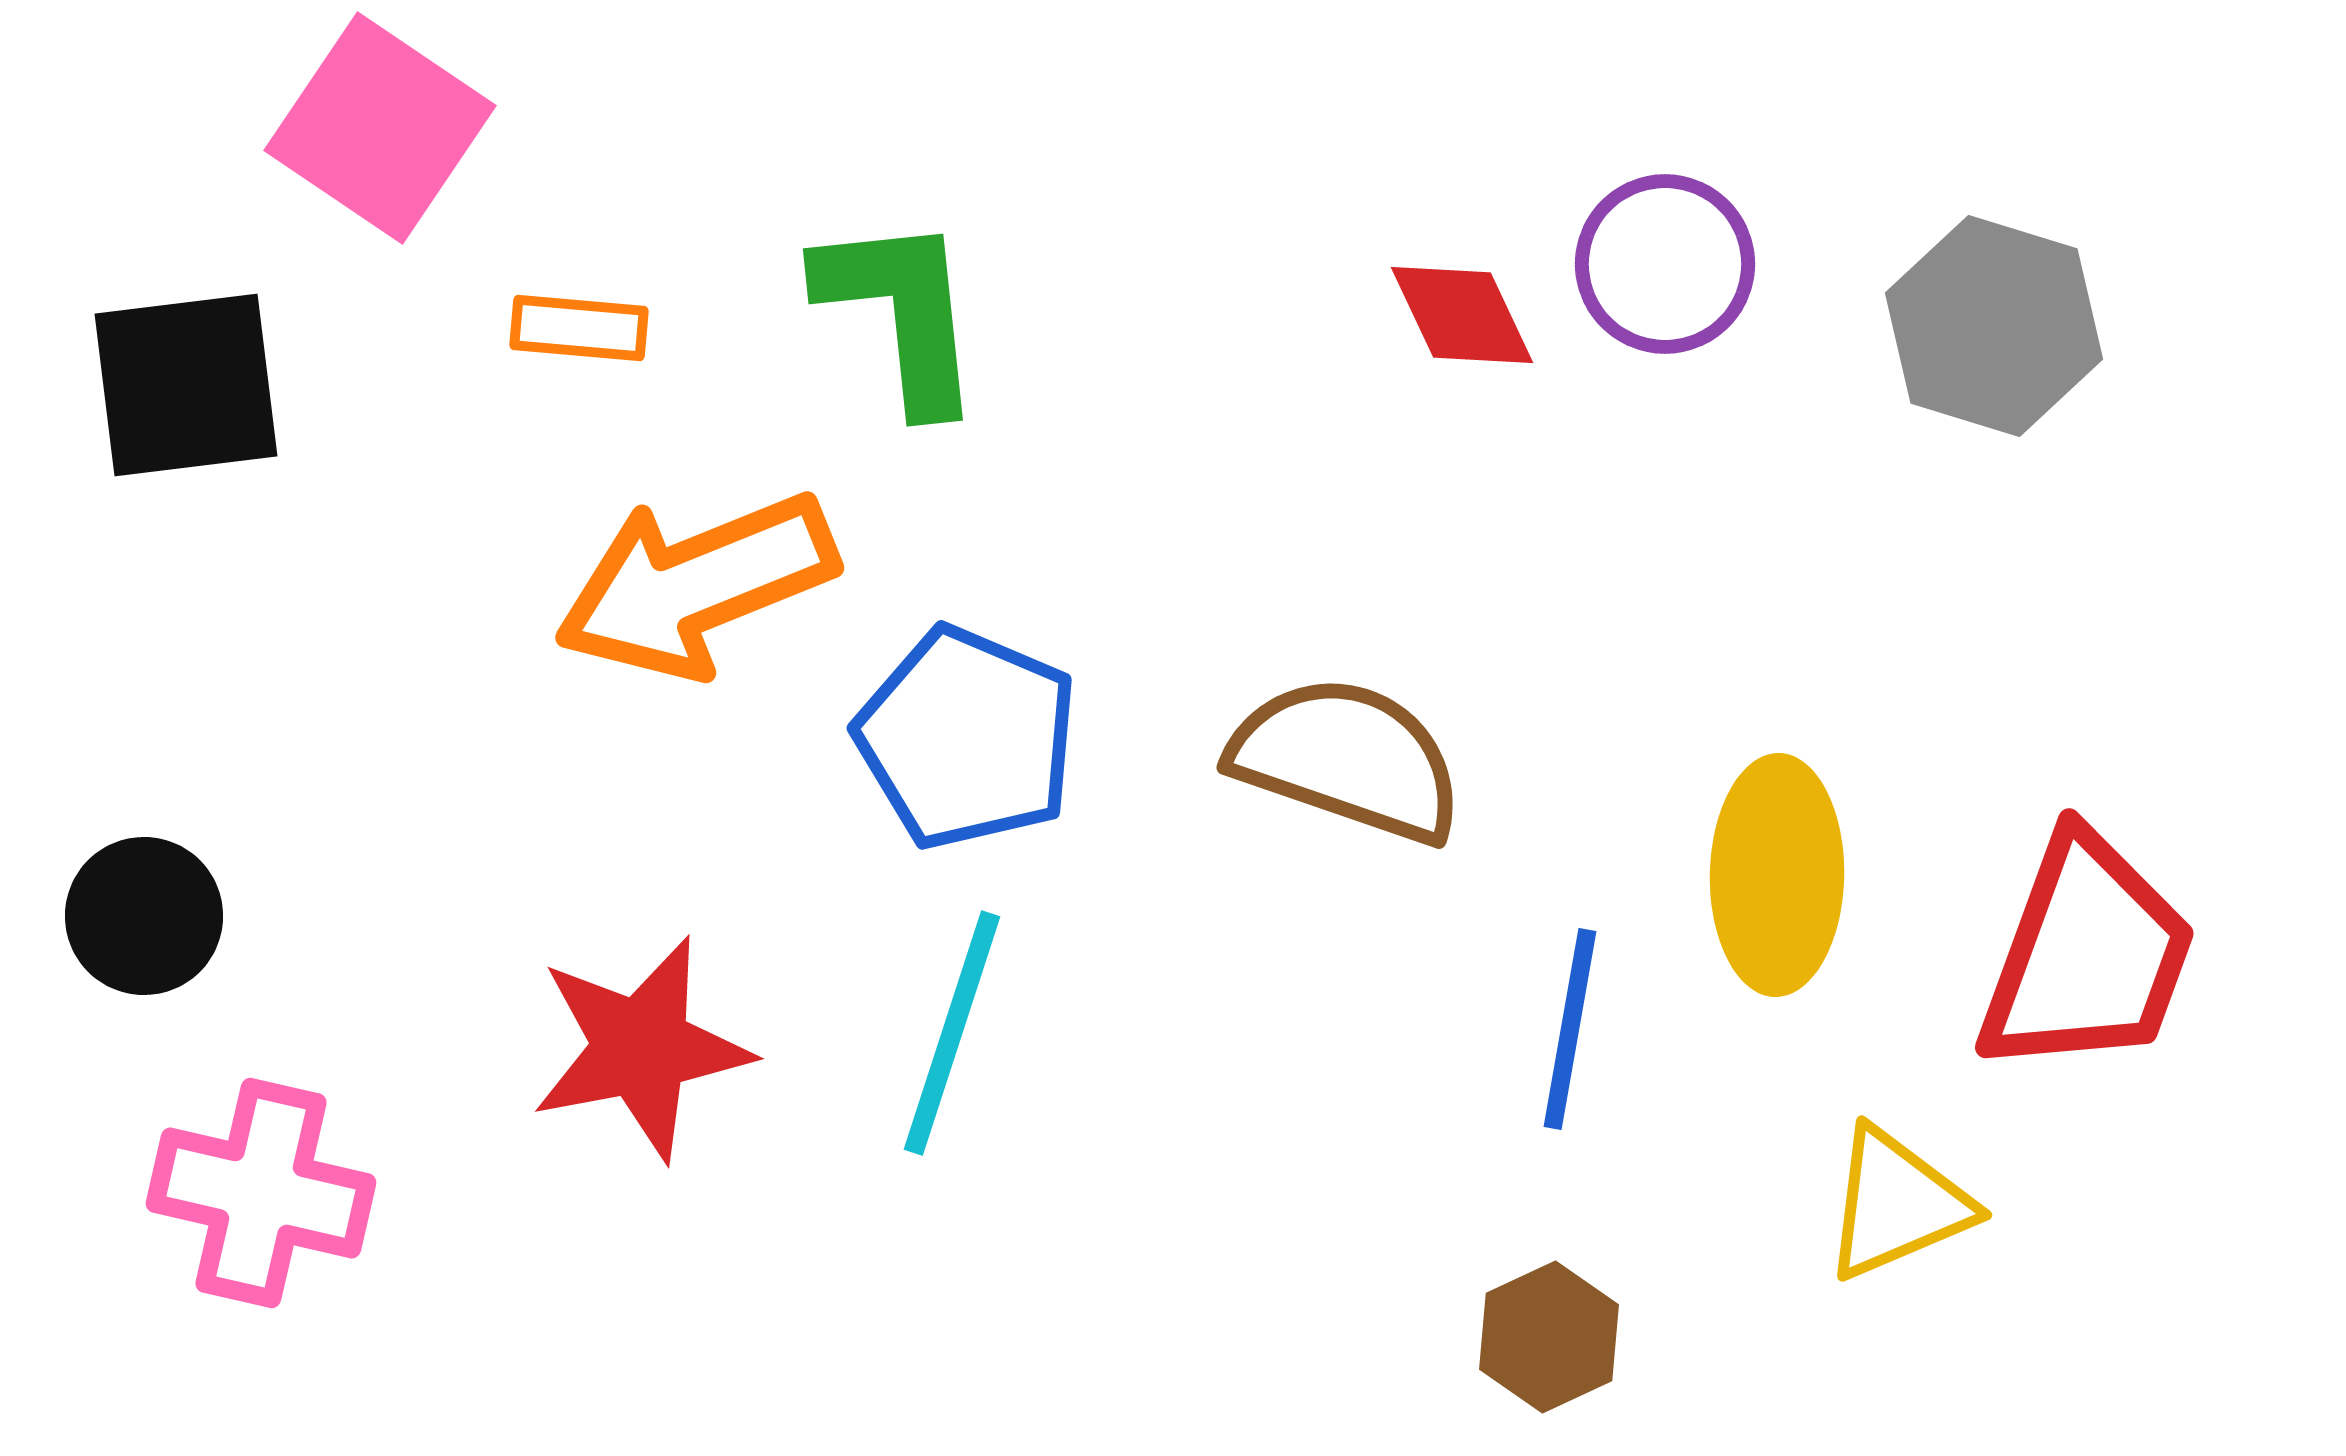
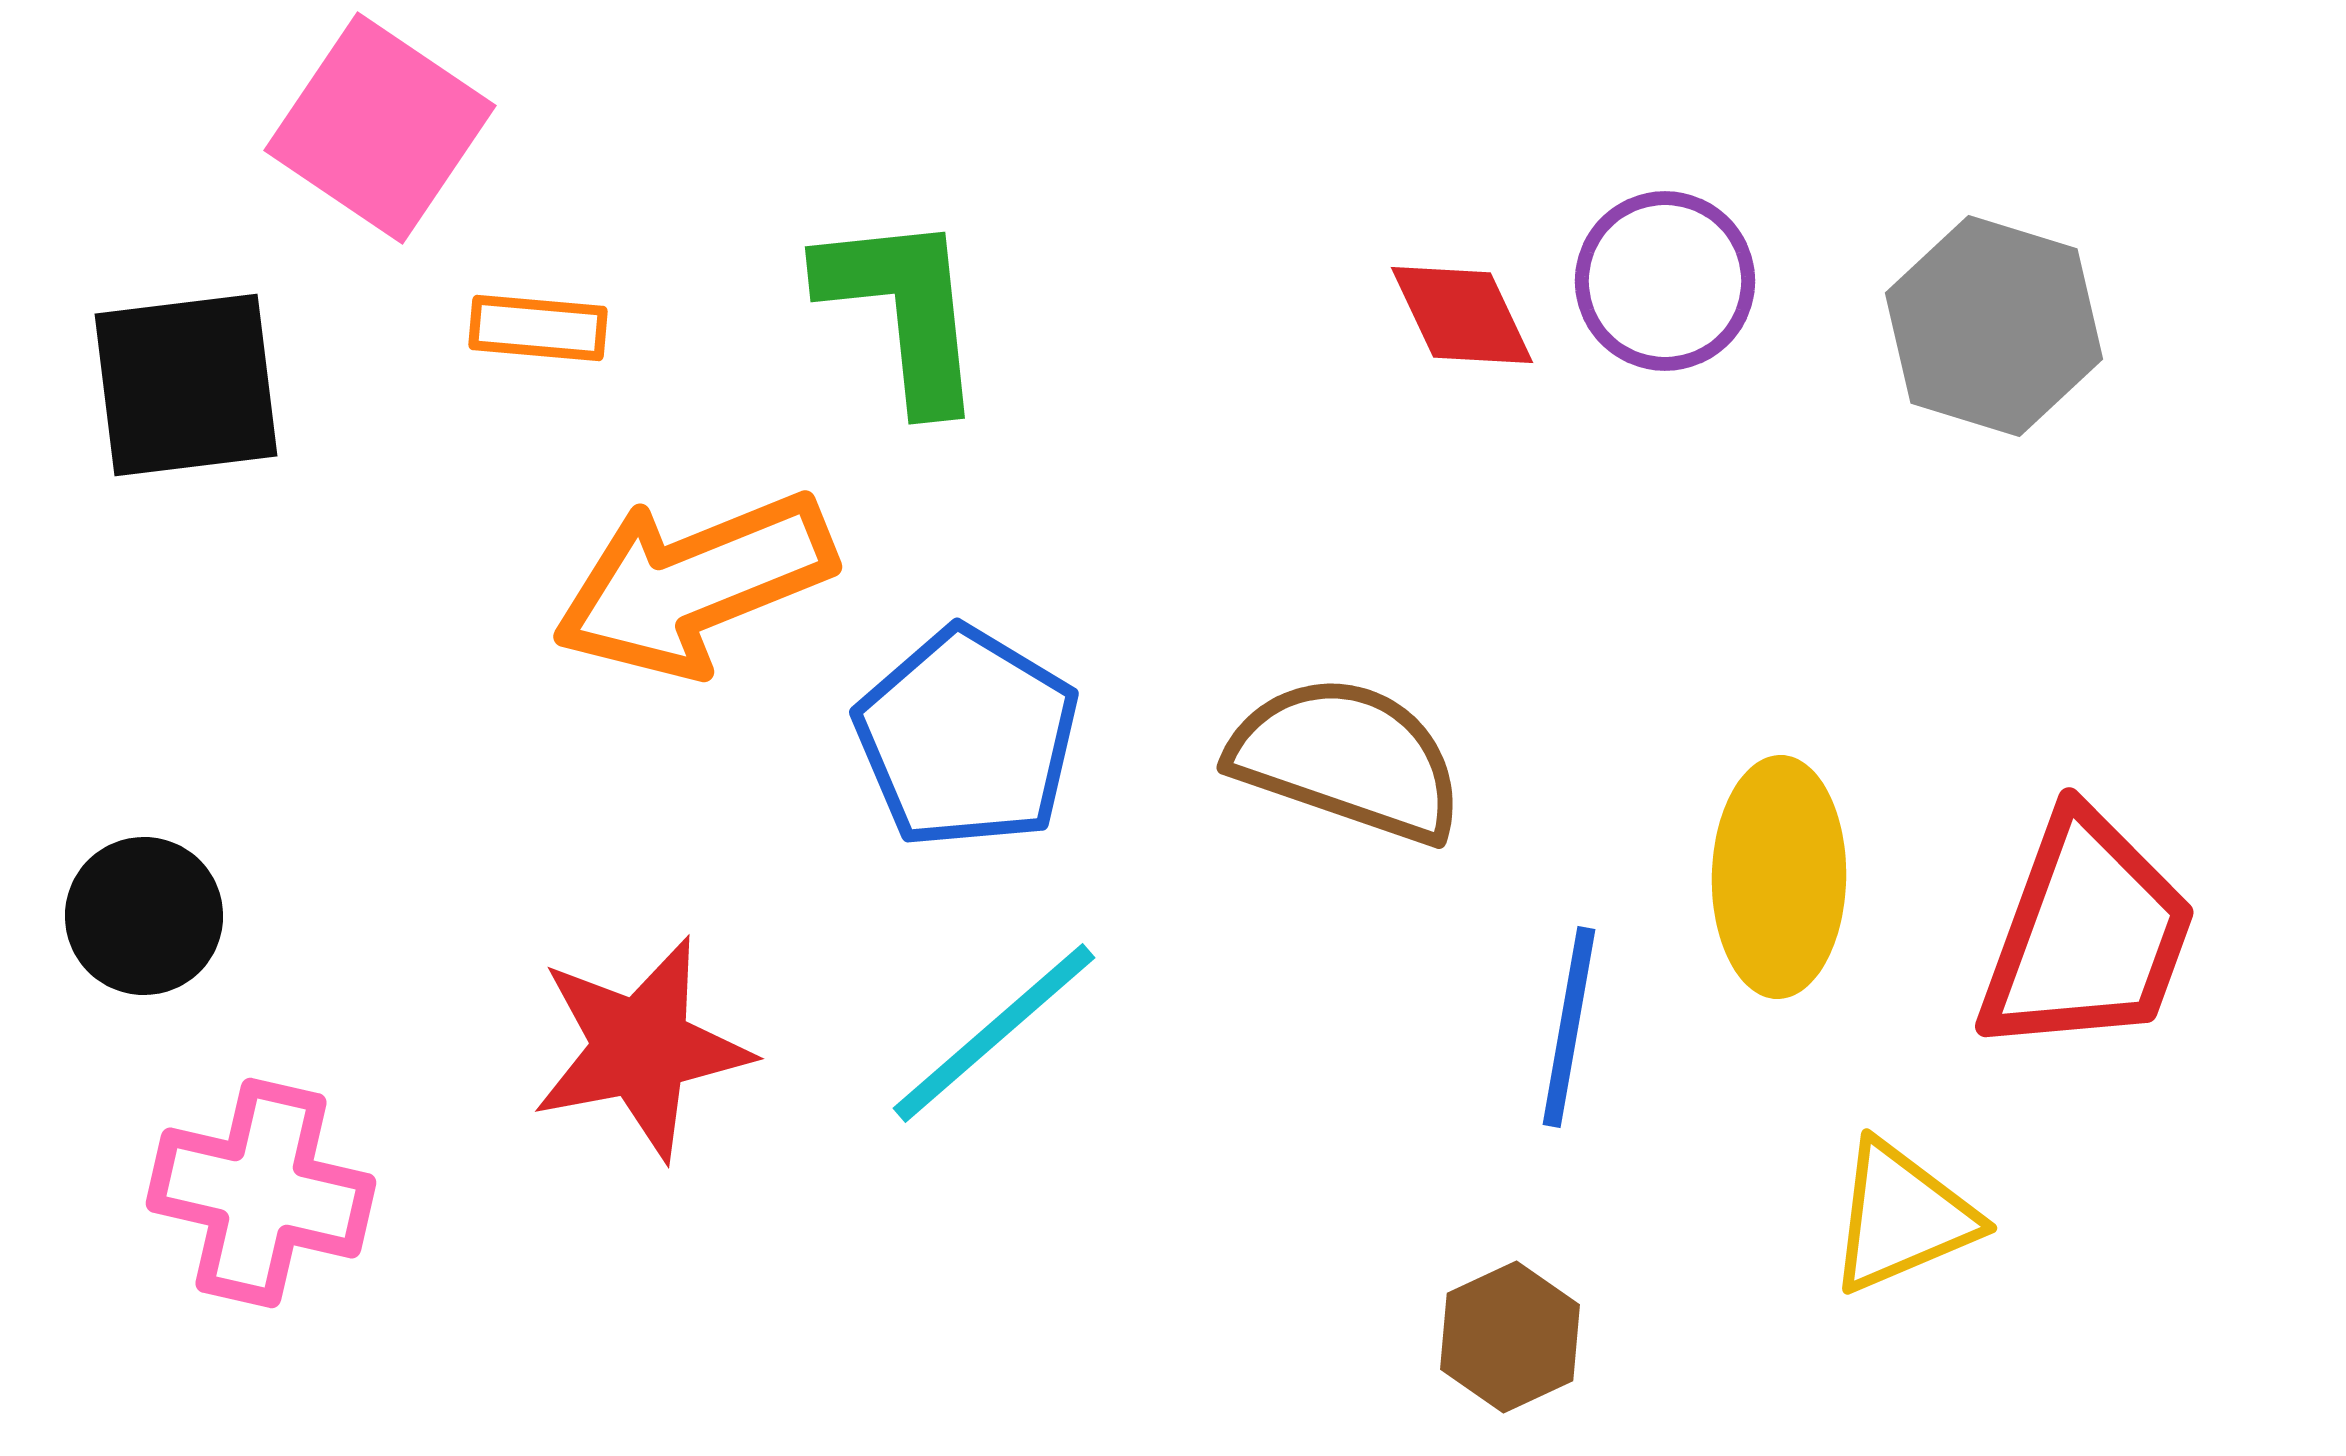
purple circle: moved 17 px down
green L-shape: moved 2 px right, 2 px up
orange rectangle: moved 41 px left
orange arrow: moved 2 px left, 1 px up
blue pentagon: rotated 8 degrees clockwise
yellow ellipse: moved 2 px right, 2 px down
red trapezoid: moved 21 px up
blue line: moved 1 px left, 2 px up
cyan line: moved 42 px right; rotated 31 degrees clockwise
yellow triangle: moved 5 px right, 13 px down
brown hexagon: moved 39 px left
